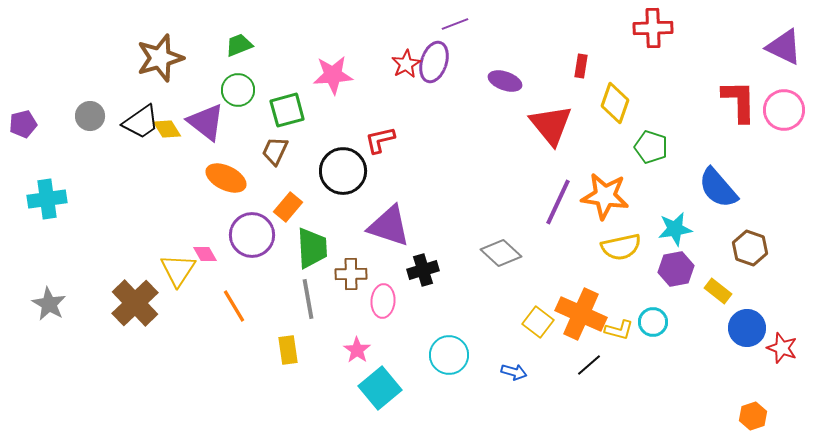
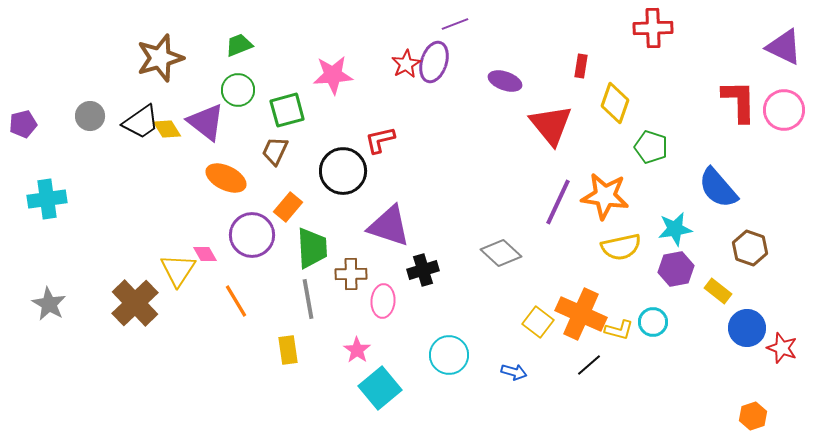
orange line at (234, 306): moved 2 px right, 5 px up
